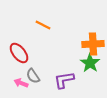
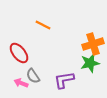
orange cross: rotated 15 degrees counterclockwise
green star: rotated 24 degrees clockwise
